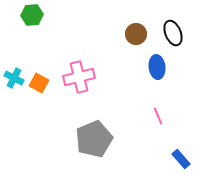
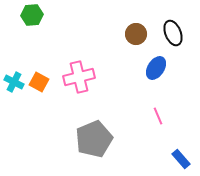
blue ellipse: moved 1 px left, 1 px down; rotated 40 degrees clockwise
cyan cross: moved 4 px down
orange square: moved 1 px up
